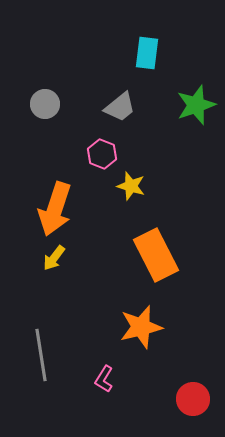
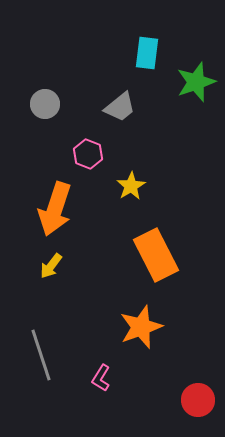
green star: moved 23 px up
pink hexagon: moved 14 px left
yellow star: rotated 24 degrees clockwise
yellow arrow: moved 3 px left, 8 px down
orange star: rotated 6 degrees counterclockwise
gray line: rotated 9 degrees counterclockwise
pink L-shape: moved 3 px left, 1 px up
red circle: moved 5 px right, 1 px down
